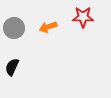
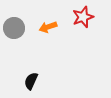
red star: rotated 20 degrees counterclockwise
black semicircle: moved 19 px right, 14 px down
